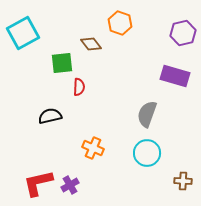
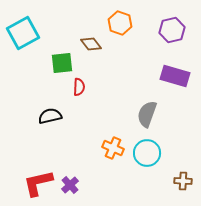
purple hexagon: moved 11 px left, 3 px up
orange cross: moved 20 px right
purple cross: rotated 12 degrees counterclockwise
